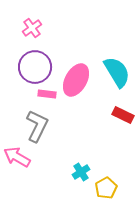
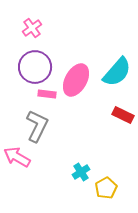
cyan semicircle: rotated 72 degrees clockwise
